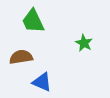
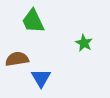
brown semicircle: moved 4 px left, 2 px down
blue triangle: moved 1 px left, 4 px up; rotated 35 degrees clockwise
